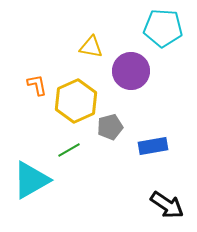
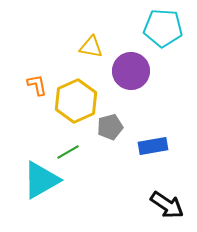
green line: moved 1 px left, 2 px down
cyan triangle: moved 10 px right
